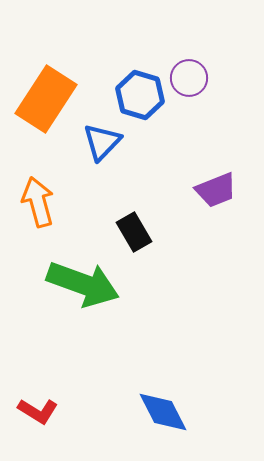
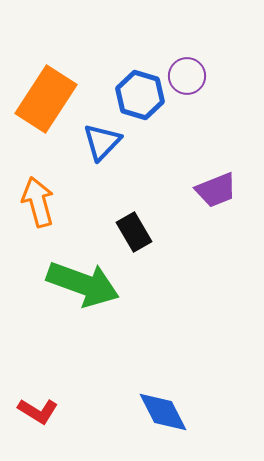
purple circle: moved 2 px left, 2 px up
